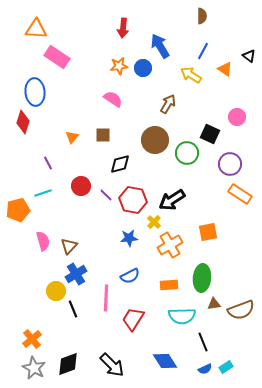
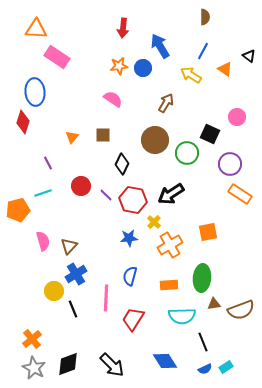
brown semicircle at (202, 16): moved 3 px right, 1 px down
brown arrow at (168, 104): moved 2 px left, 1 px up
black diamond at (120, 164): moved 2 px right; rotated 50 degrees counterclockwise
black arrow at (172, 200): moved 1 px left, 6 px up
blue semicircle at (130, 276): rotated 132 degrees clockwise
yellow circle at (56, 291): moved 2 px left
